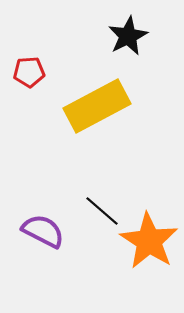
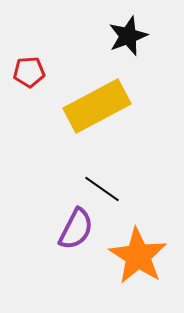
black star: rotated 6 degrees clockwise
black line: moved 22 px up; rotated 6 degrees counterclockwise
purple semicircle: moved 33 px right, 2 px up; rotated 90 degrees clockwise
orange star: moved 11 px left, 15 px down
